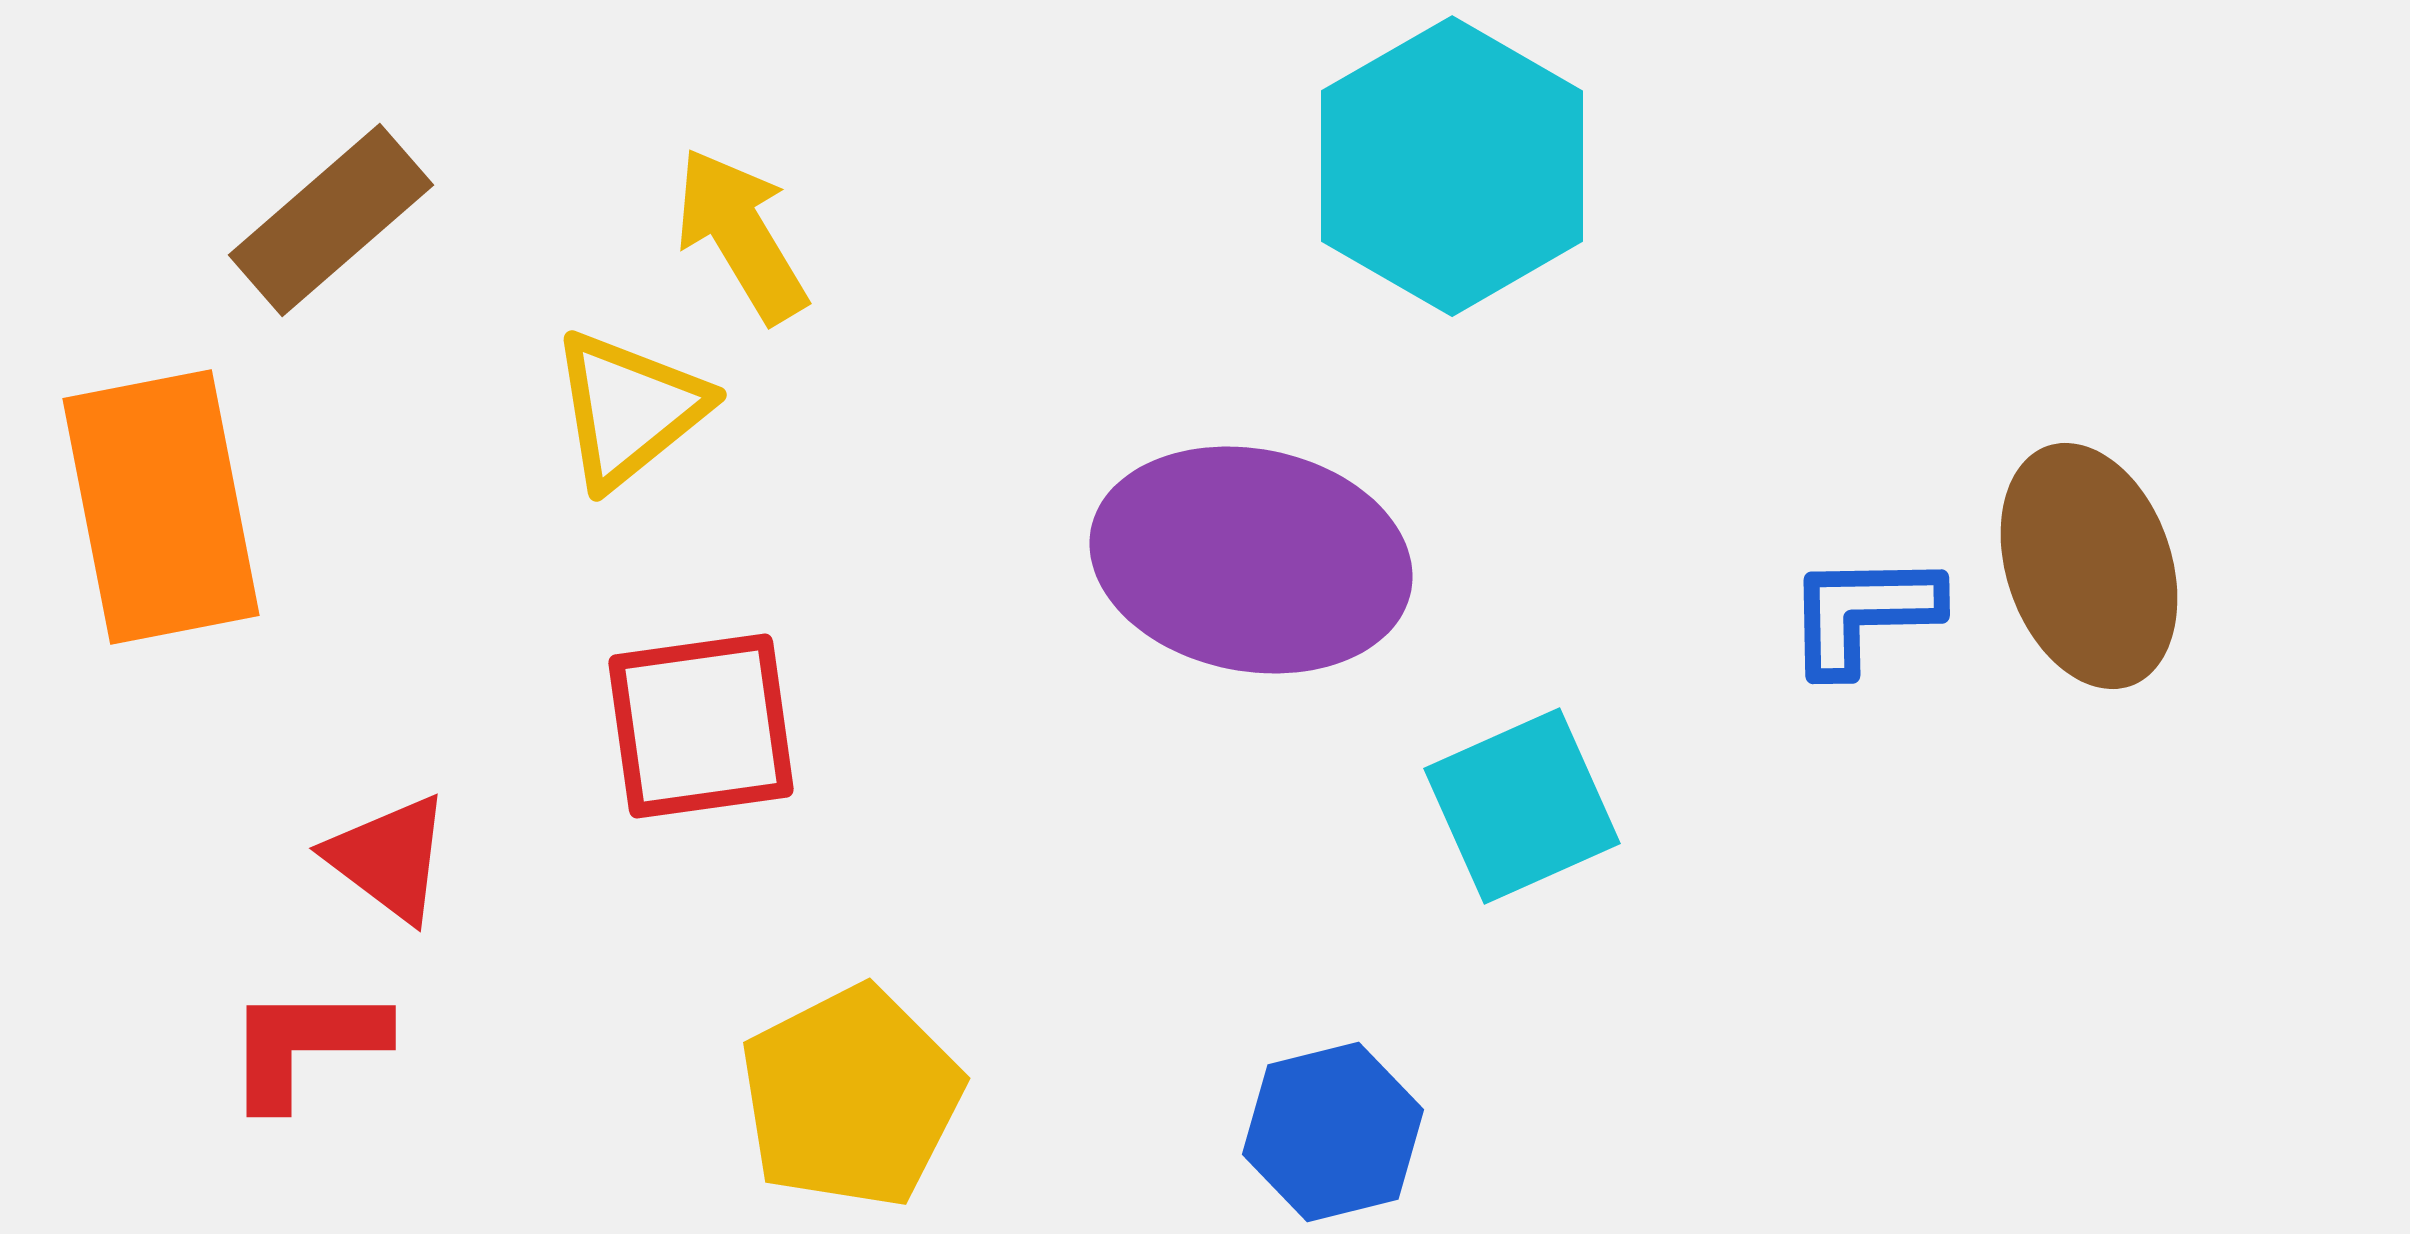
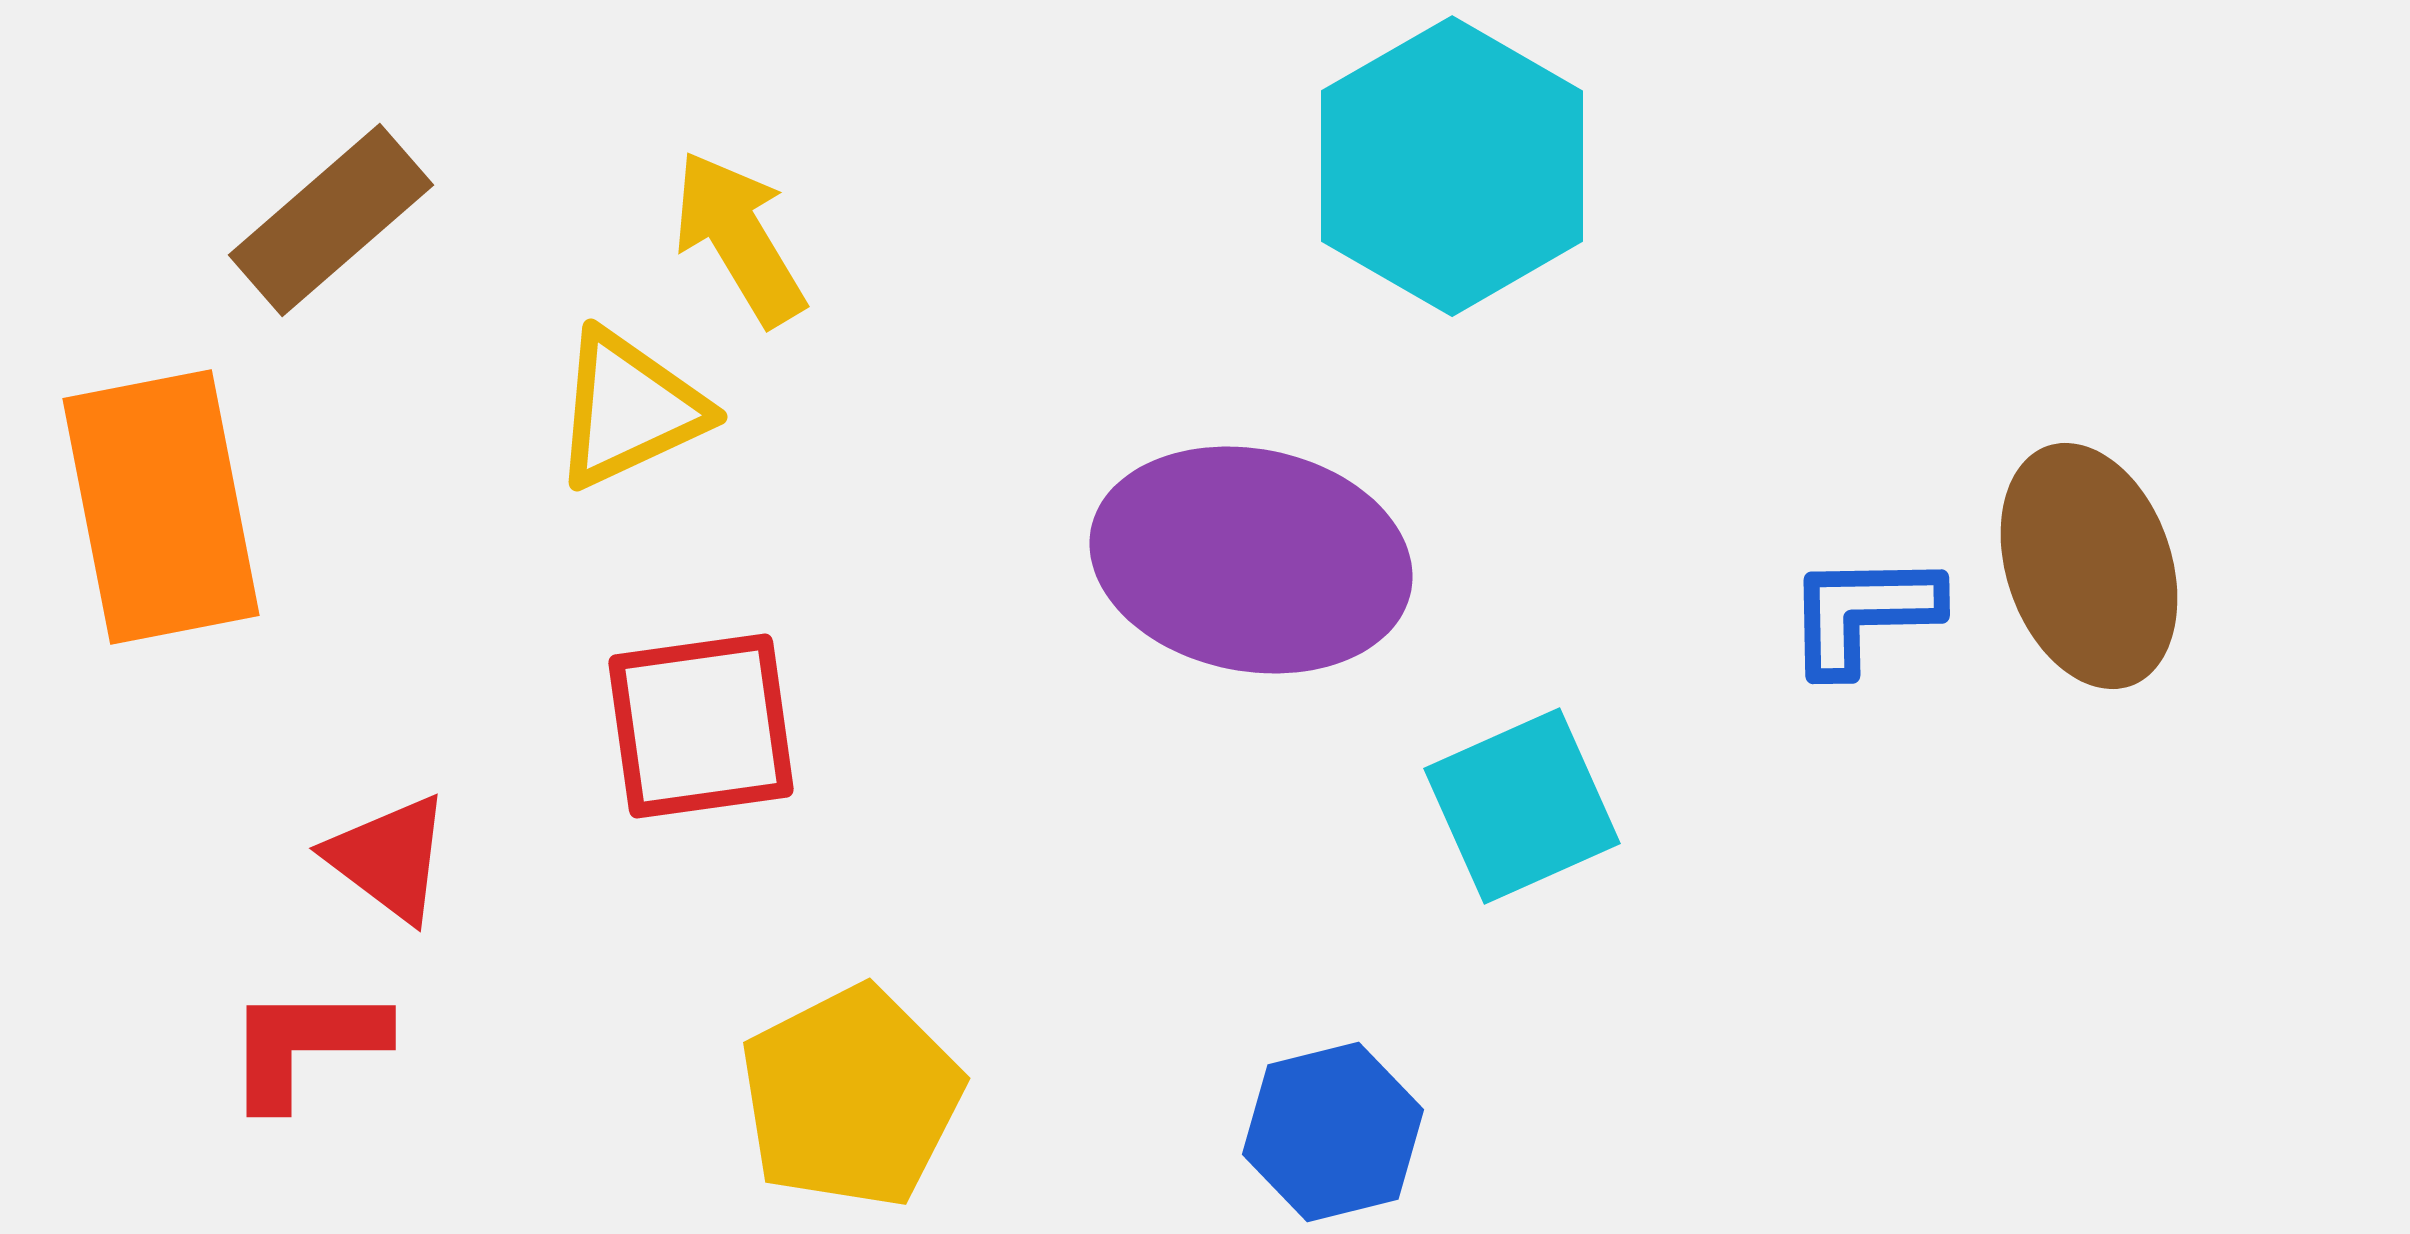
yellow arrow: moved 2 px left, 3 px down
yellow triangle: rotated 14 degrees clockwise
